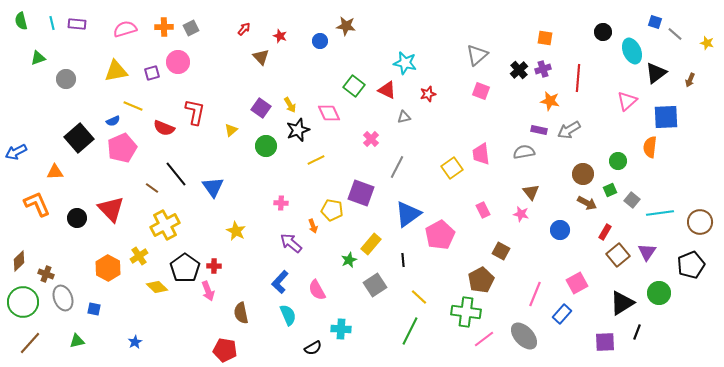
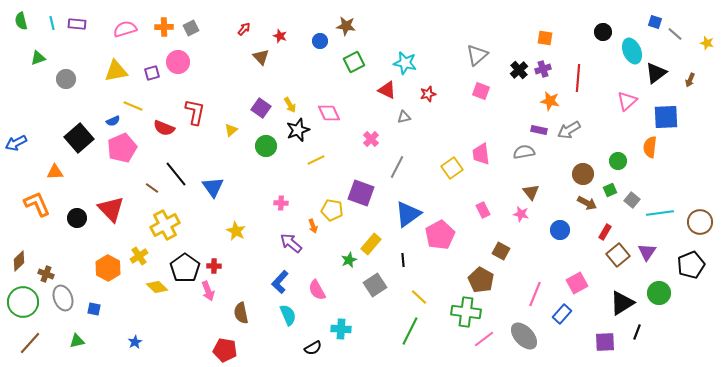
green square at (354, 86): moved 24 px up; rotated 25 degrees clockwise
blue arrow at (16, 152): moved 9 px up
brown pentagon at (481, 280): rotated 15 degrees counterclockwise
